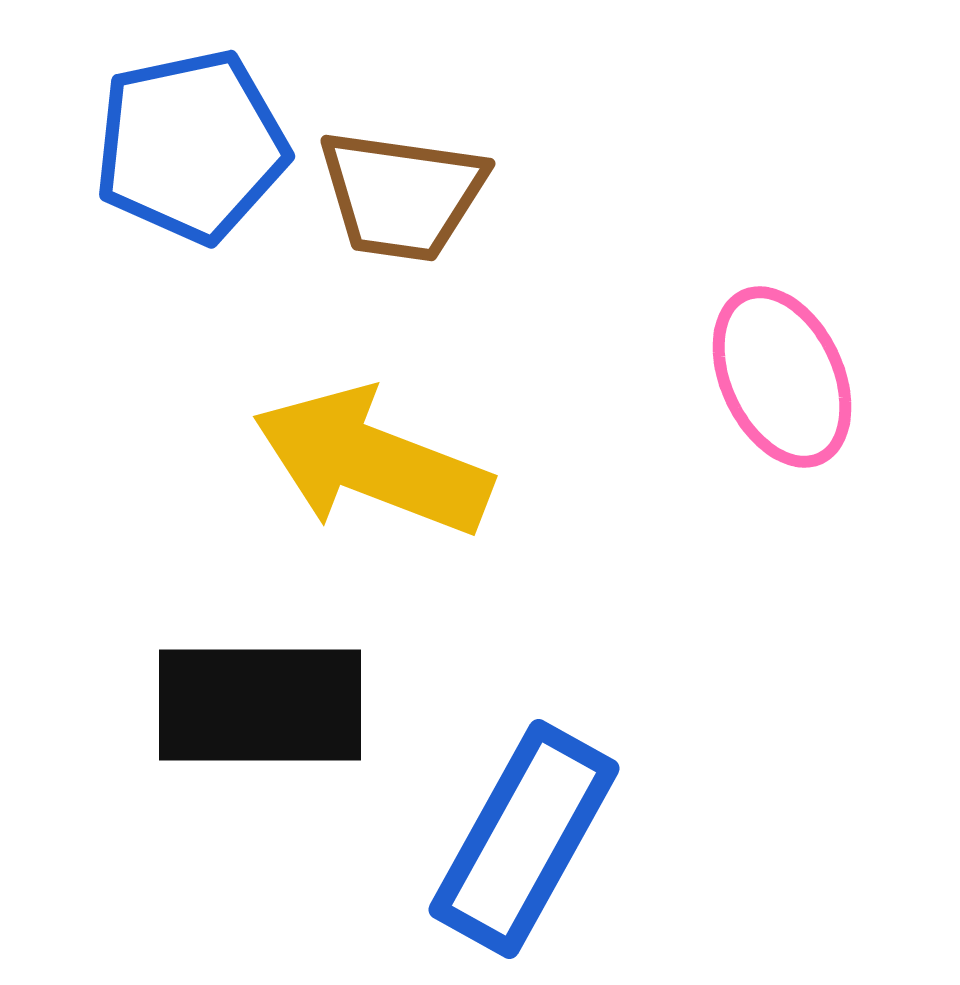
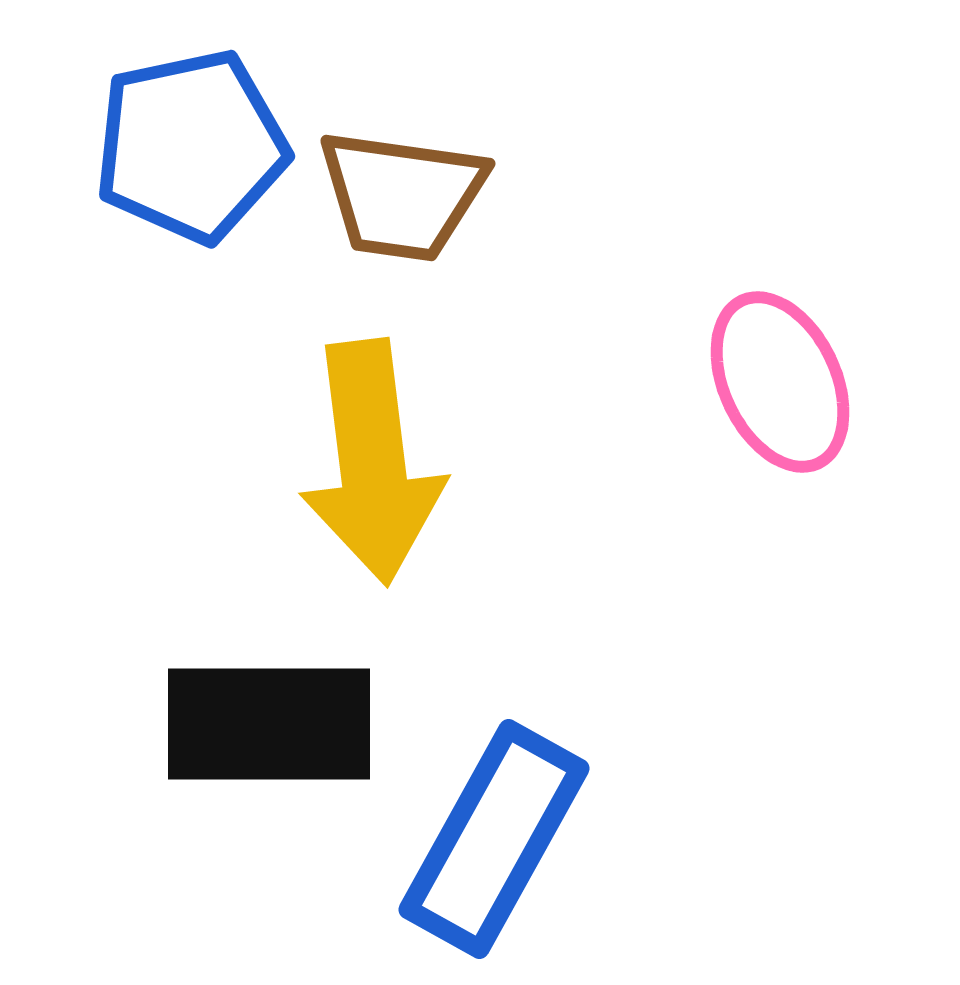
pink ellipse: moved 2 px left, 5 px down
yellow arrow: rotated 118 degrees counterclockwise
black rectangle: moved 9 px right, 19 px down
blue rectangle: moved 30 px left
